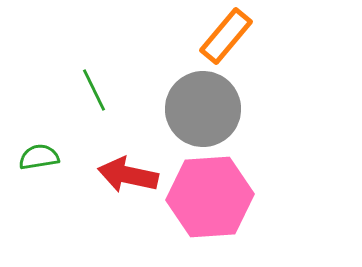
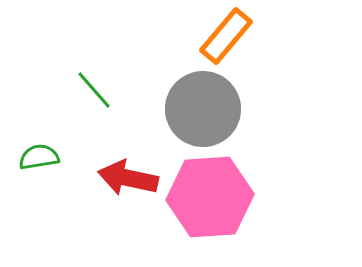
green line: rotated 15 degrees counterclockwise
red arrow: moved 3 px down
